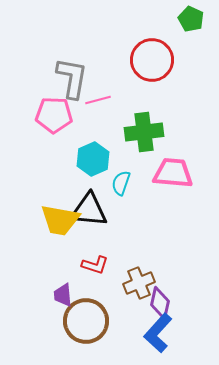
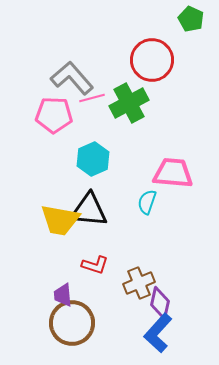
gray L-shape: rotated 51 degrees counterclockwise
pink line: moved 6 px left, 2 px up
green cross: moved 15 px left, 29 px up; rotated 21 degrees counterclockwise
cyan semicircle: moved 26 px right, 19 px down
brown circle: moved 14 px left, 2 px down
